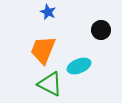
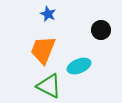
blue star: moved 2 px down
green triangle: moved 1 px left, 2 px down
